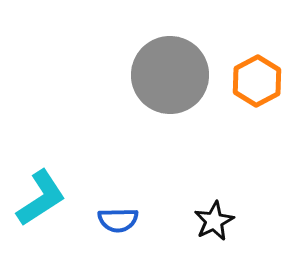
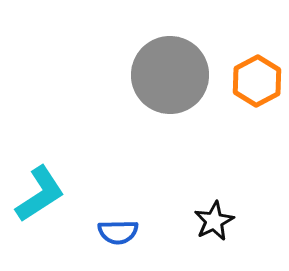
cyan L-shape: moved 1 px left, 4 px up
blue semicircle: moved 12 px down
